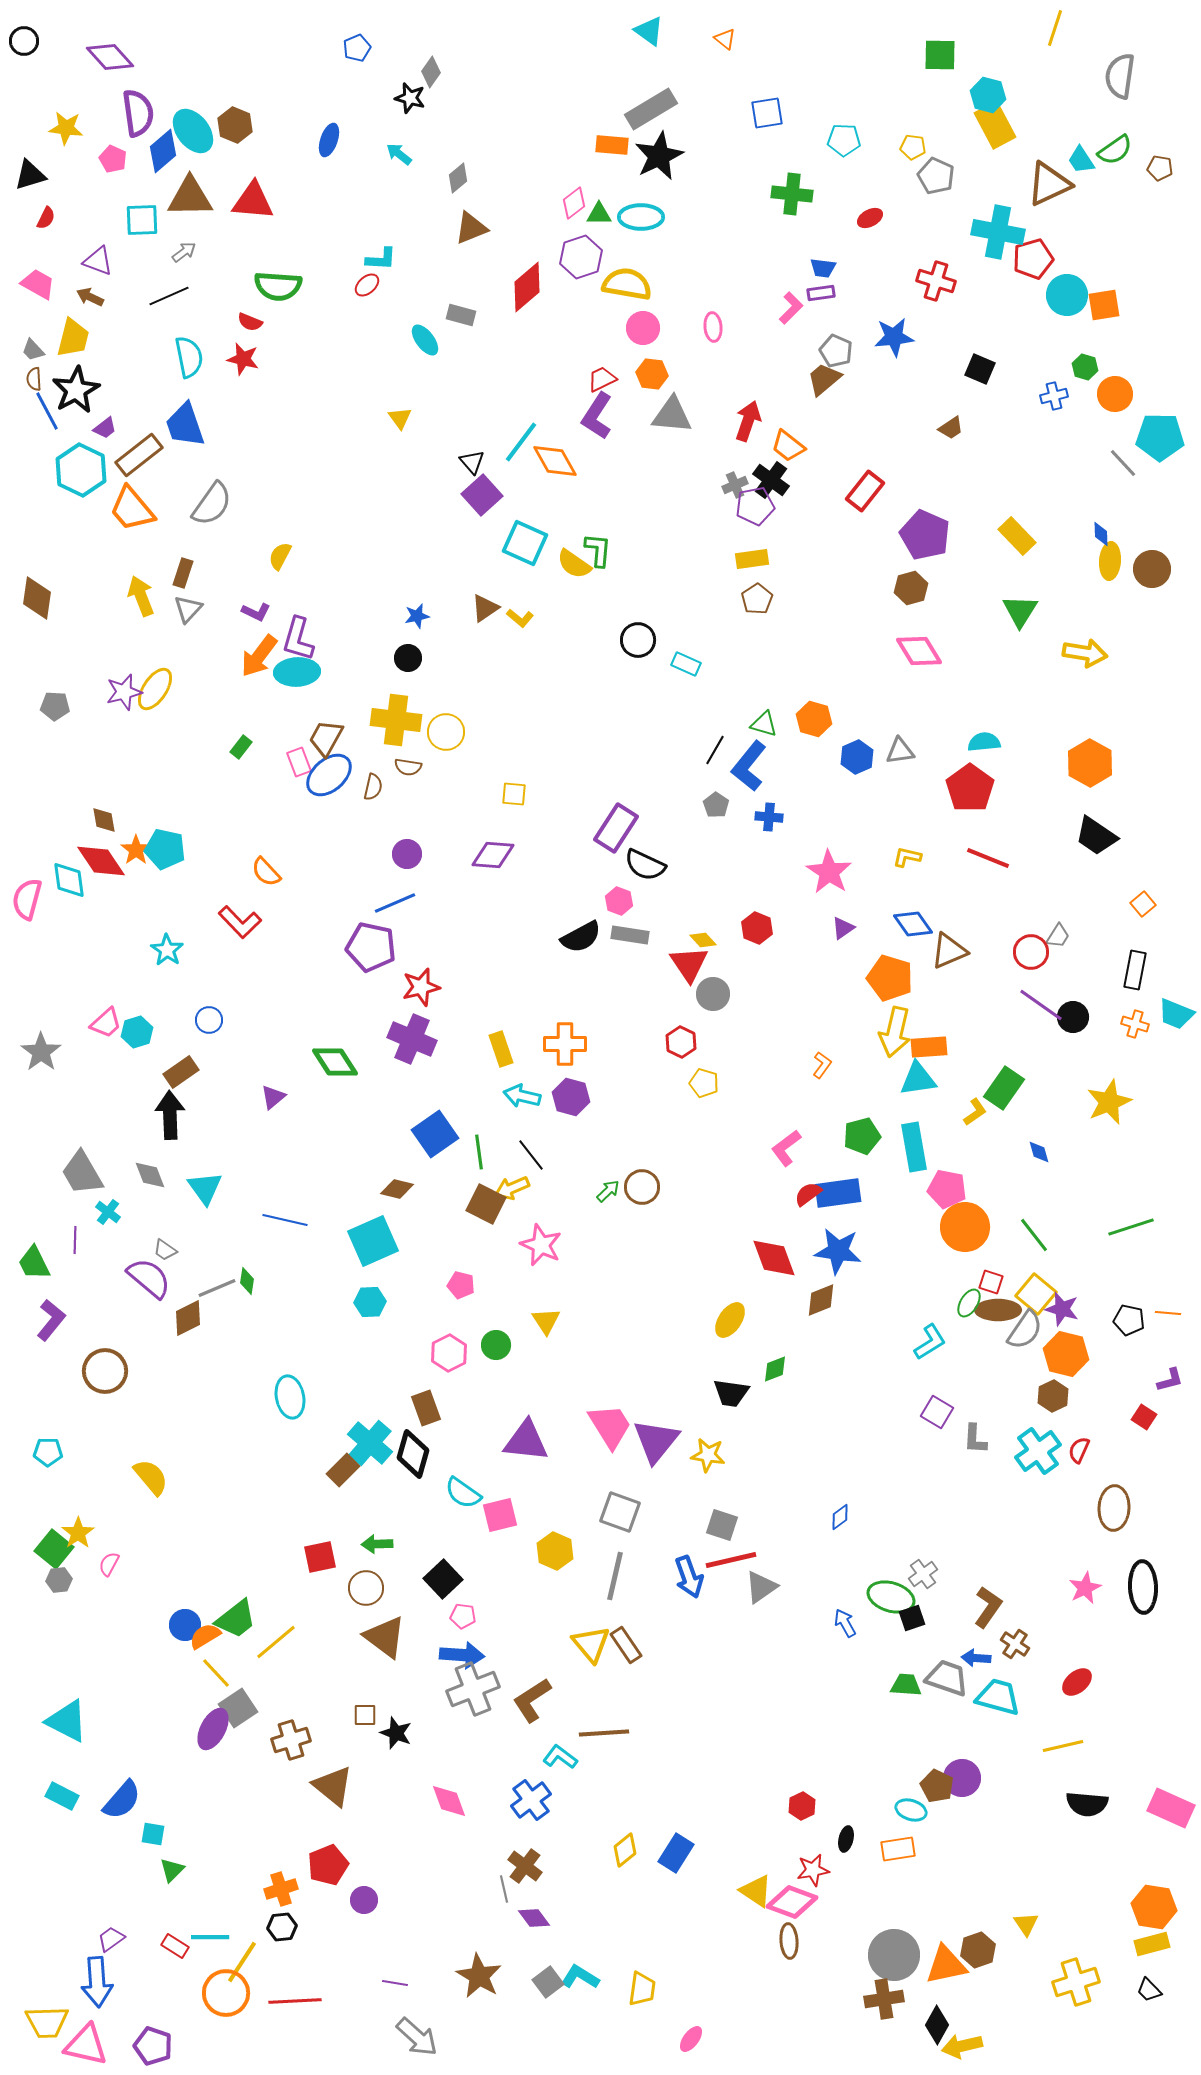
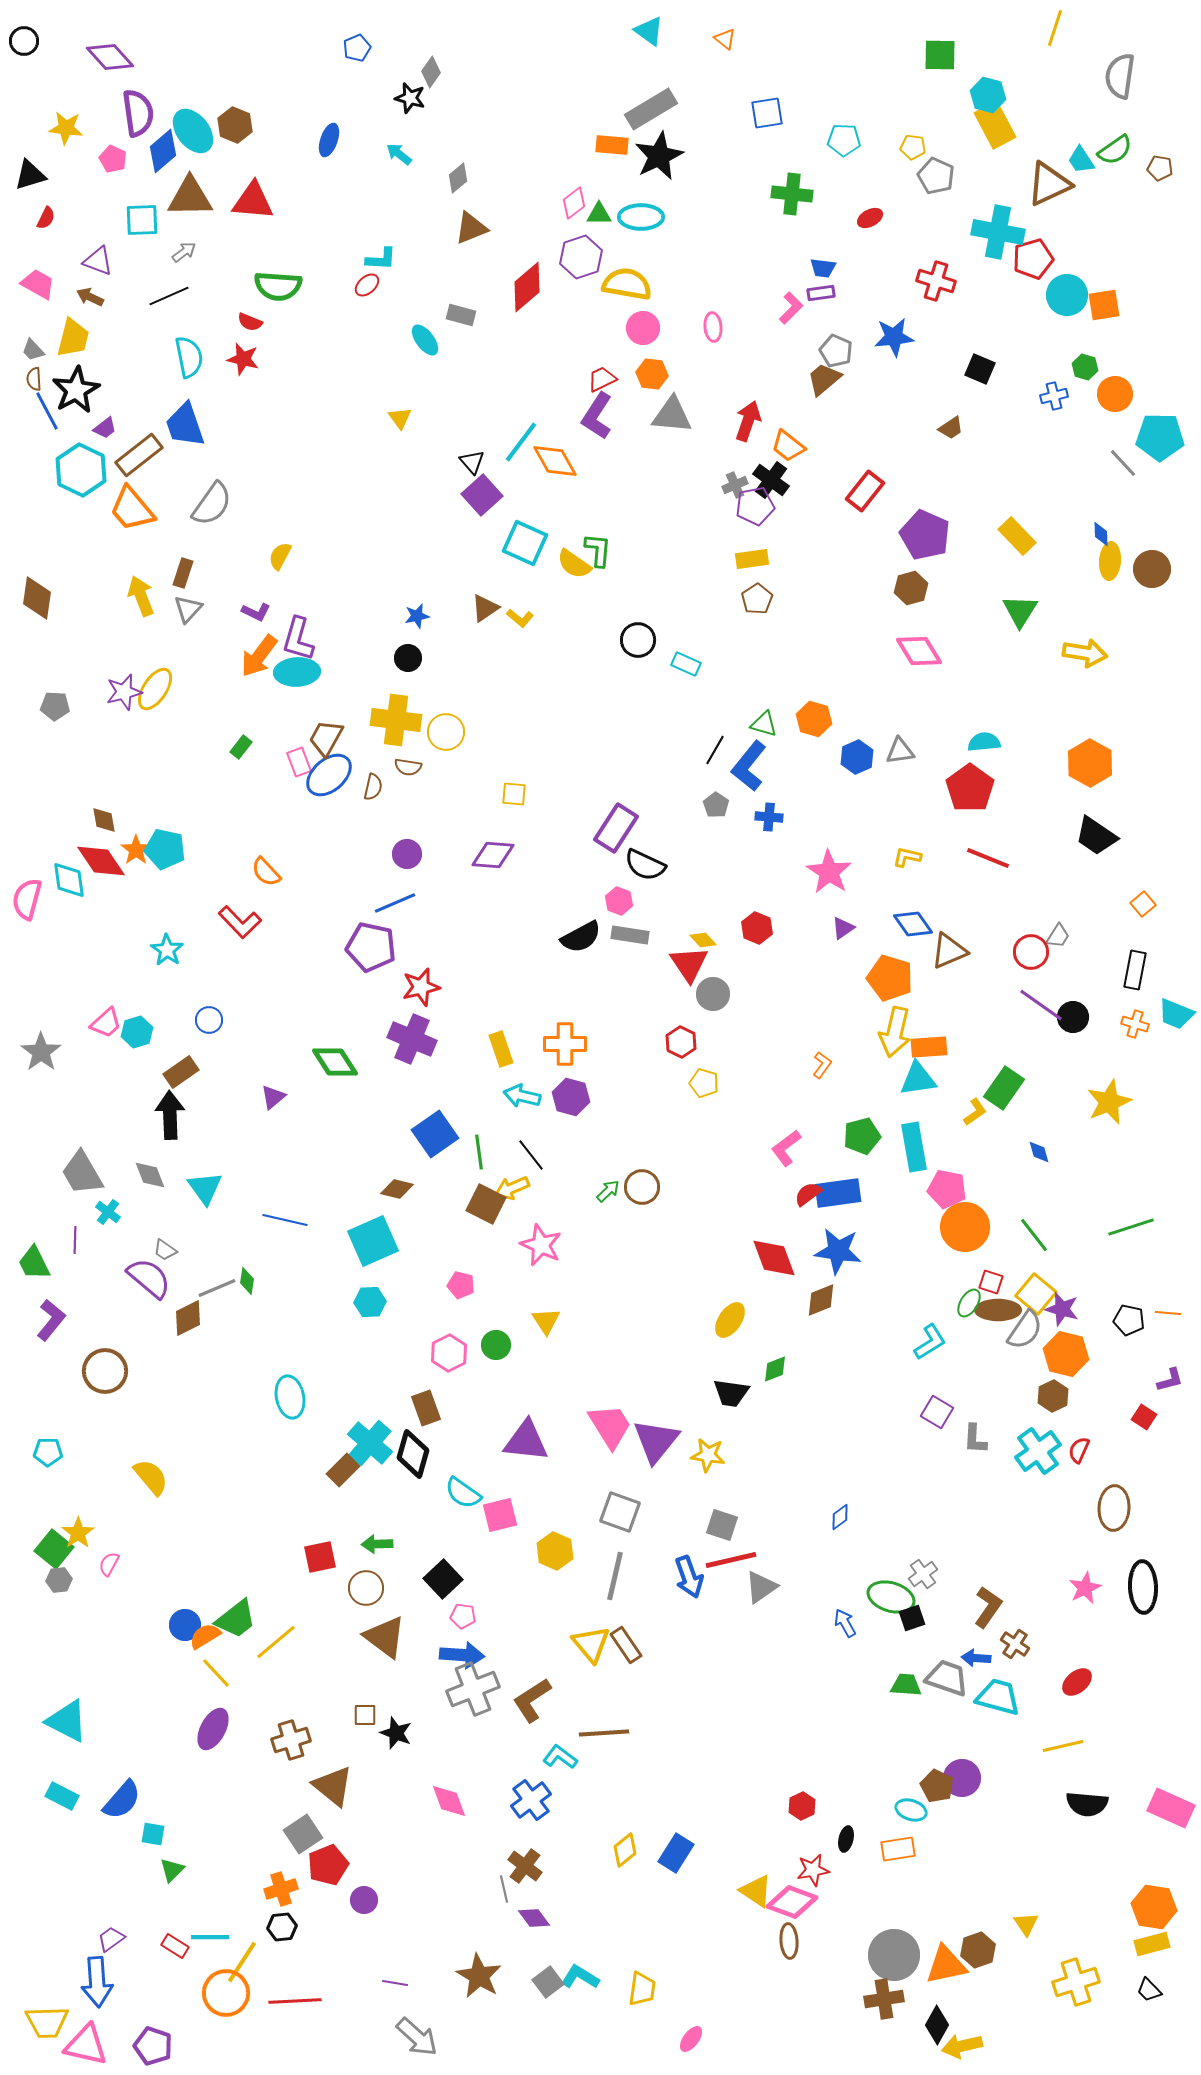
gray square at (238, 1708): moved 65 px right, 126 px down
